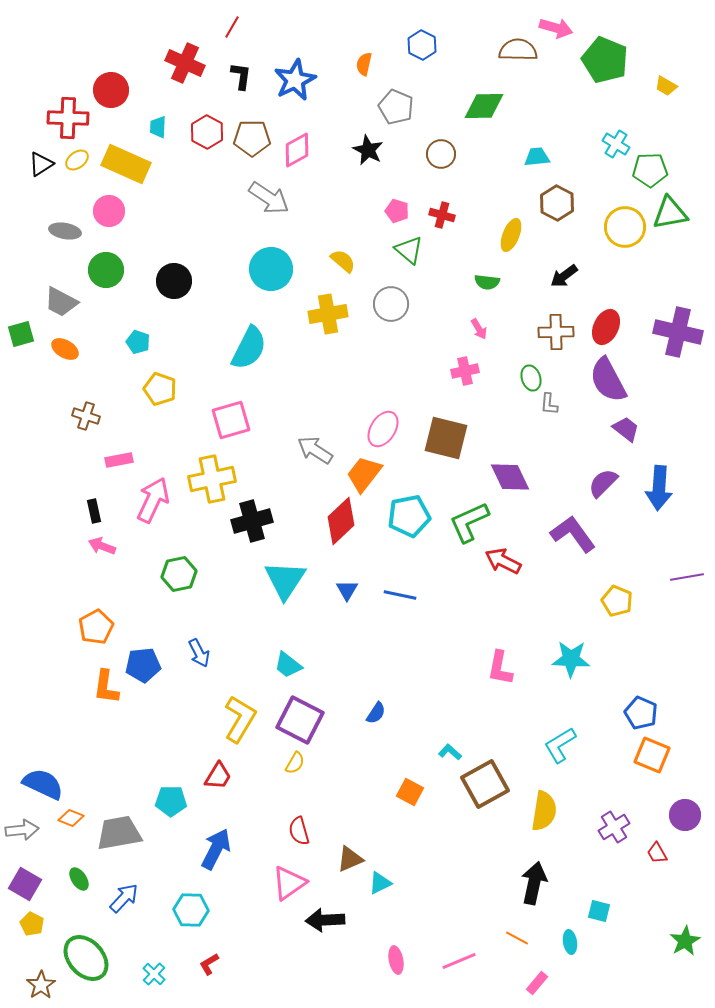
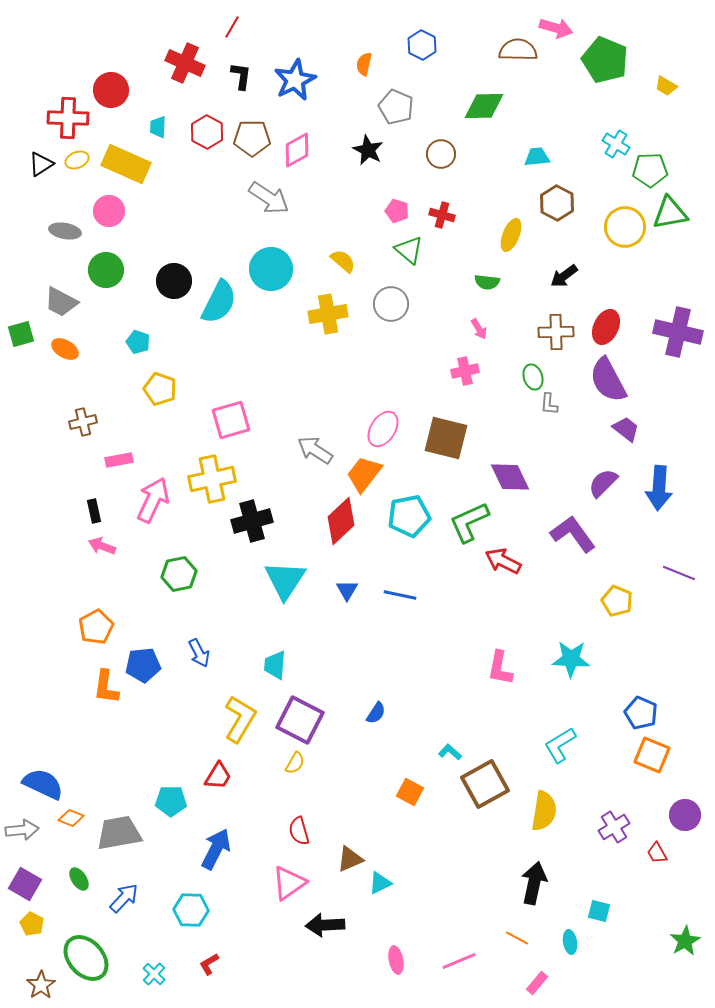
yellow ellipse at (77, 160): rotated 15 degrees clockwise
cyan semicircle at (249, 348): moved 30 px left, 46 px up
green ellipse at (531, 378): moved 2 px right, 1 px up
brown cross at (86, 416): moved 3 px left, 6 px down; rotated 32 degrees counterclockwise
purple line at (687, 577): moved 8 px left, 4 px up; rotated 32 degrees clockwise
cyan trapezoid at (288, 665): moved 13 px left; rotated 56 degrees clockwise
black arrow at (325, 920): moved 5 px down
